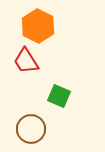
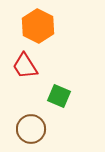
red trapezoid: moved 1 px left, 5 px down
